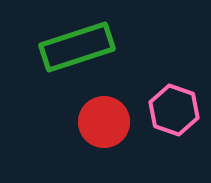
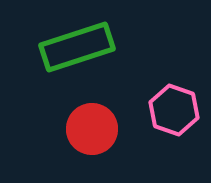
red circle: moved 12 px left, 7 px down
